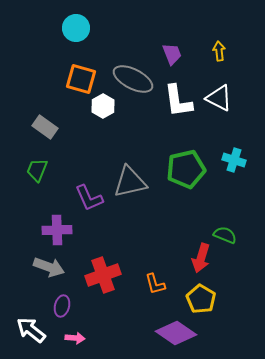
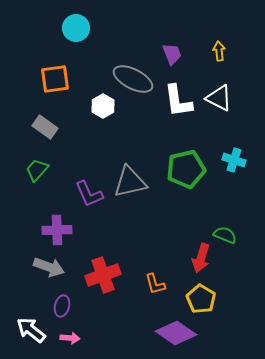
orange square: moved 26 px left; rotated 24 degrees counterclockwise
green trapezoid: rotated 20 degrees clockwise
purple L-shape: moved 4 px up
pink arrow: moved 5 px left
